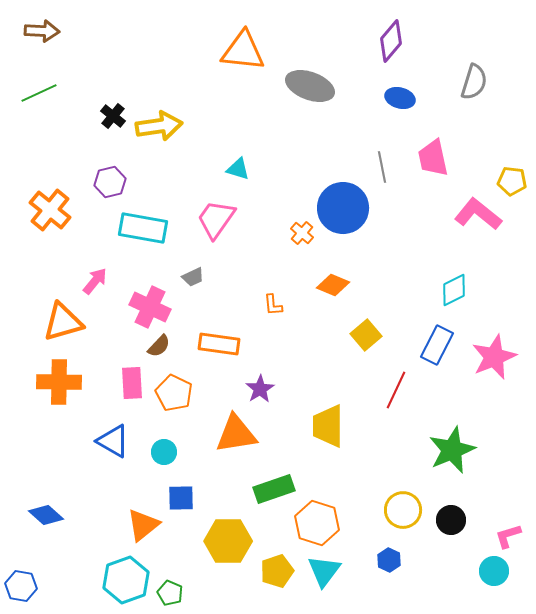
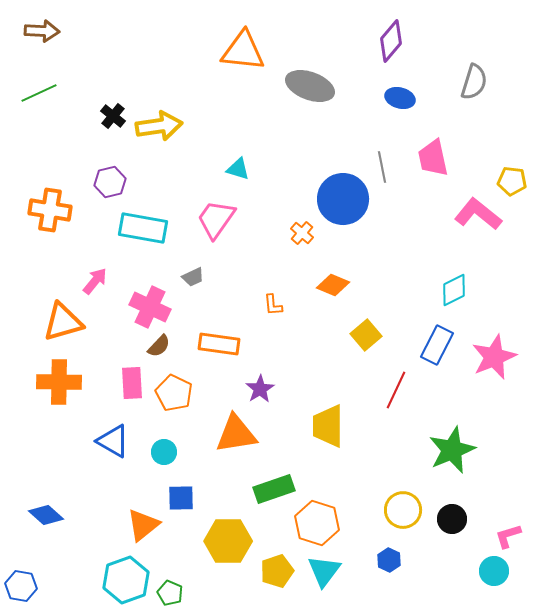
blue circle at (343, 208): moved 9 px up
orange cross at (50, 210): rotated 30 degrees counterclockwise
black circle at (451, 520): moved 1 px right, 1 px up
